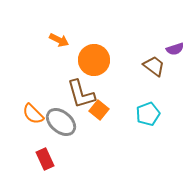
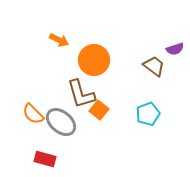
red rectangle: rotated 50 degrees counterclockwise
